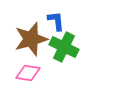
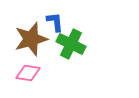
blue L-shape: moved 1 px left, 1 px down
green cross: moved 7 px right, 3 px up
